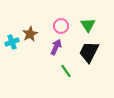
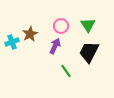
purple arrow: moved 1 px left, 1 px up
